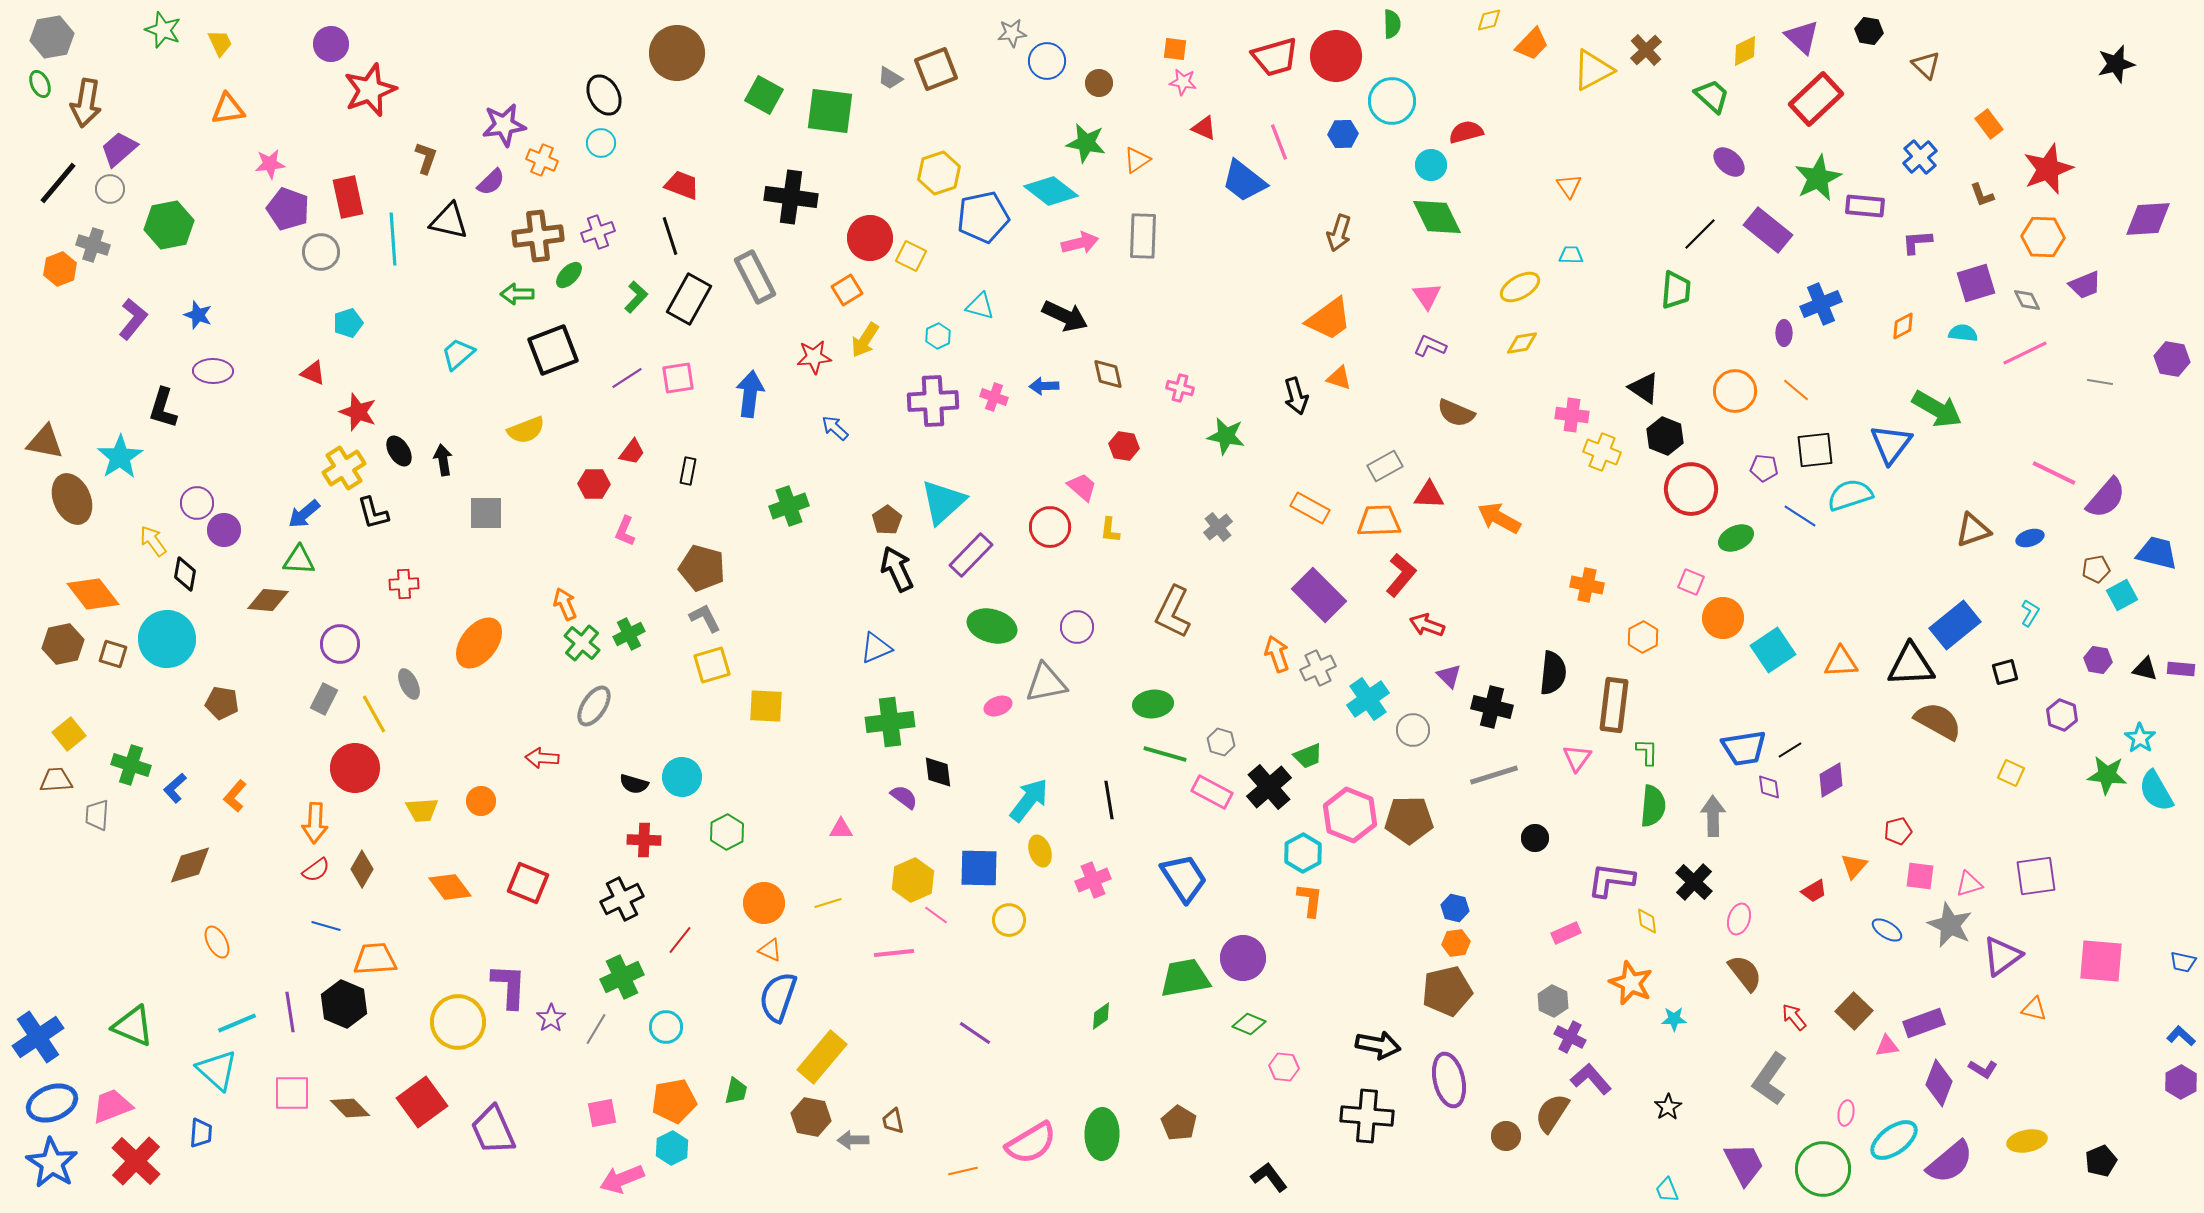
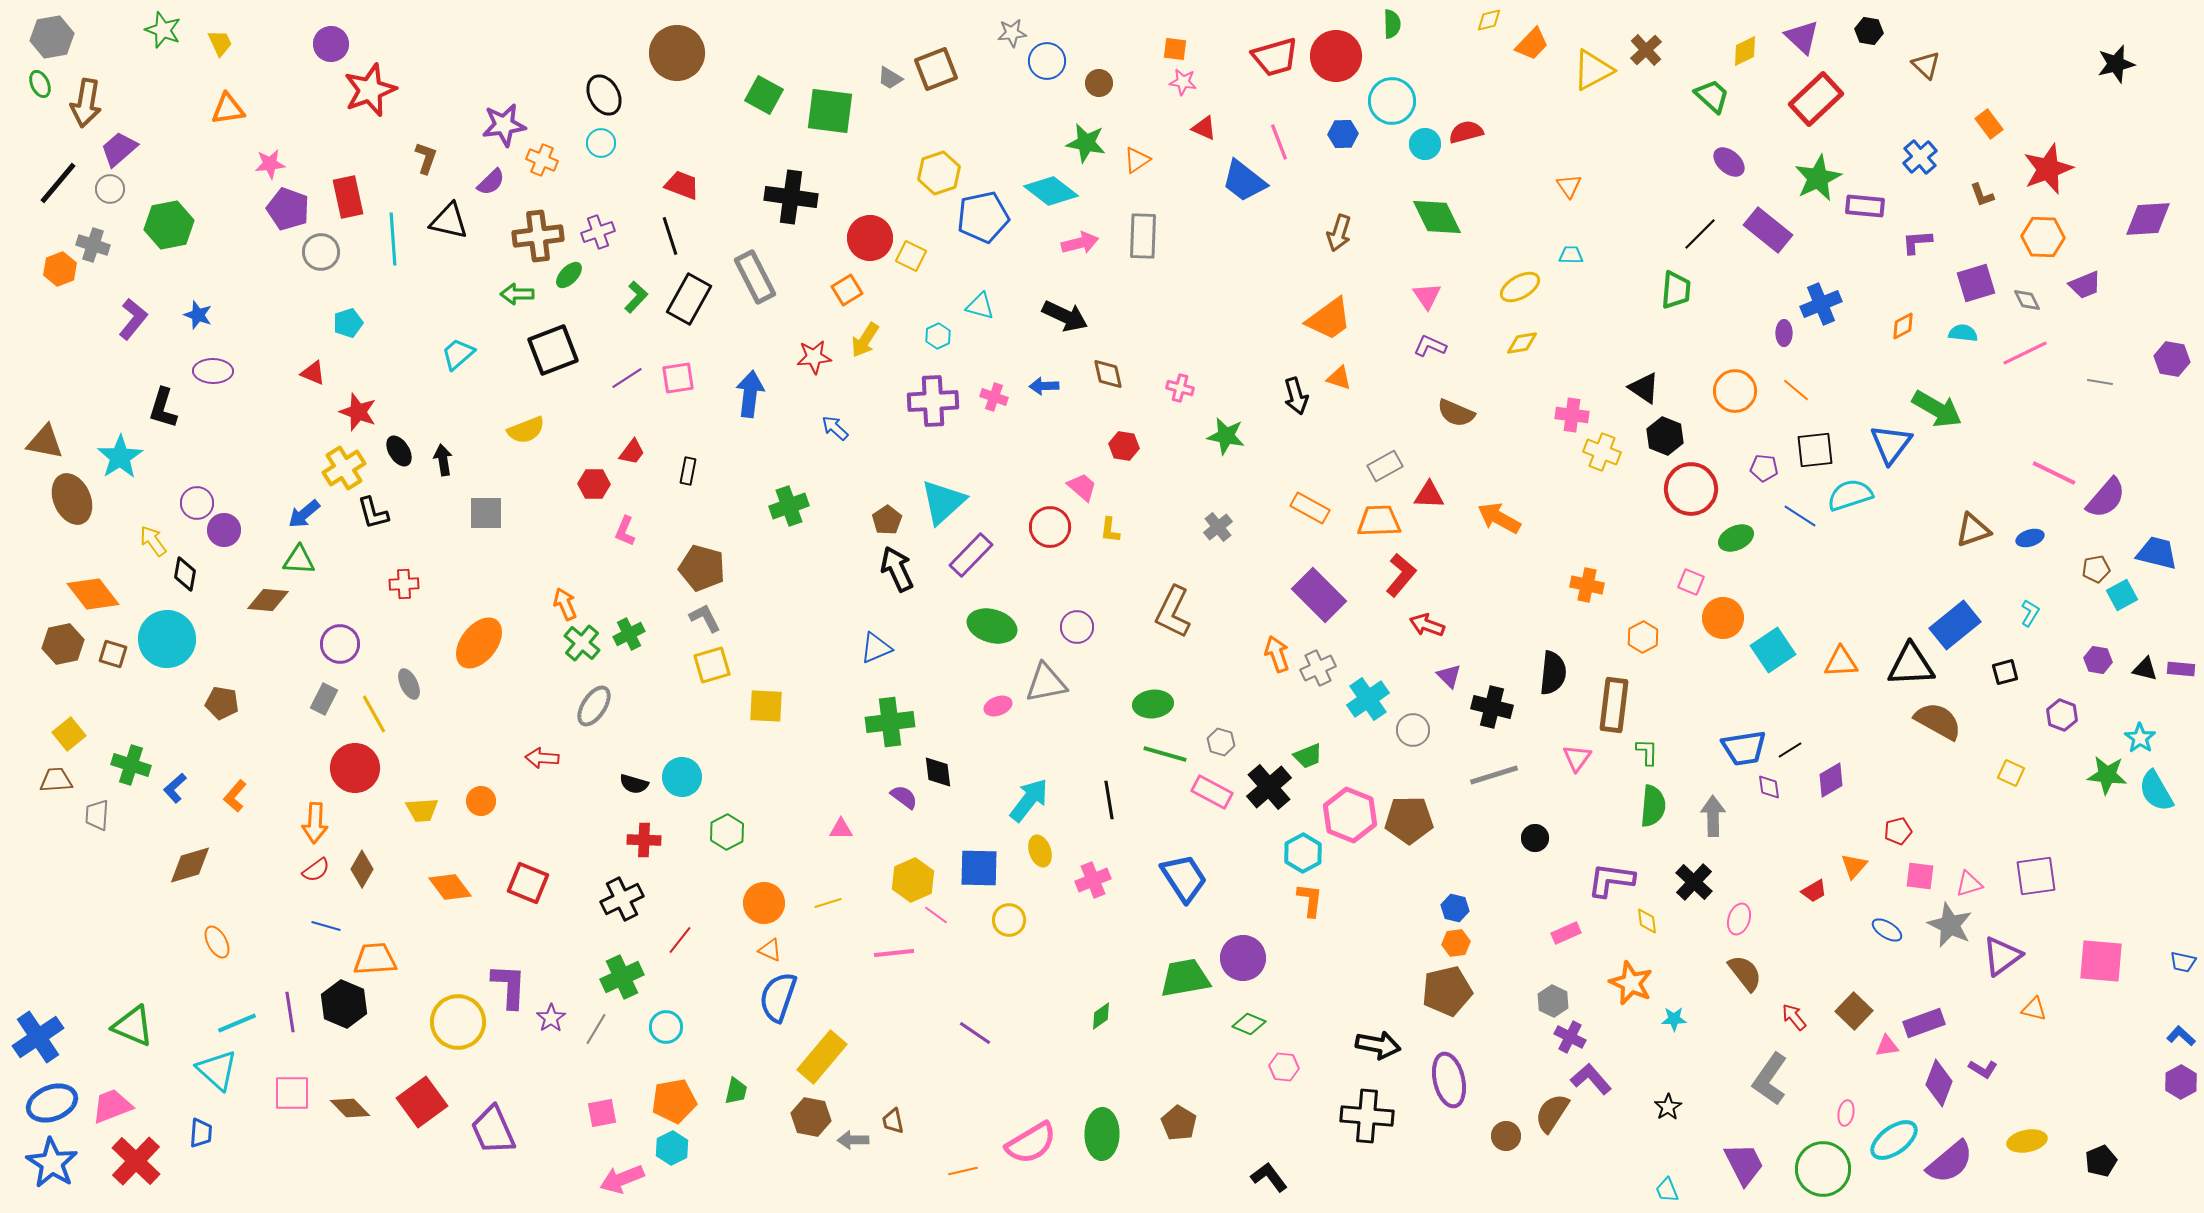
cyan circle at (1431, 165): moved 6 px left, 21 px up
